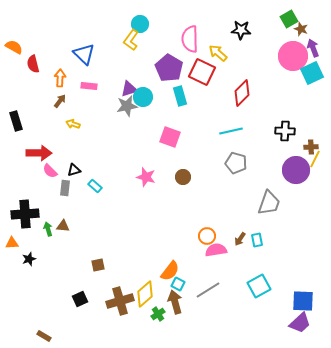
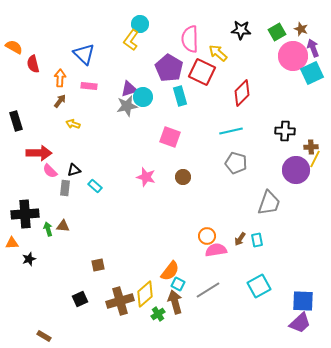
green square at (289, 19): moved 12 px left, 13 px down
